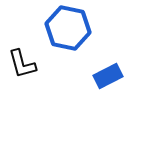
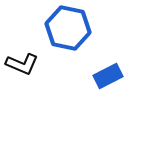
black L-shape: rotated 52 degrees counterclockwise
